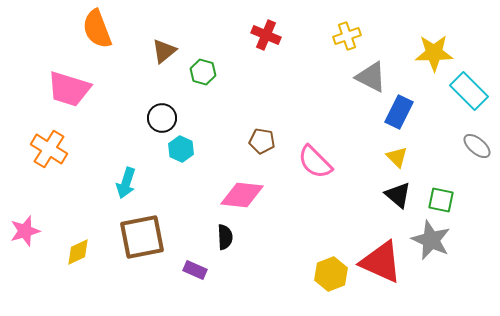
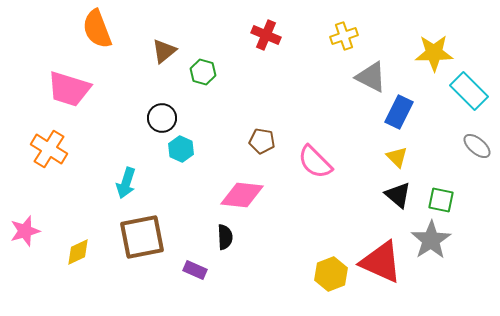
yellow cross: moved 3 px left
gray star: rotated 15 degrees clockwise
